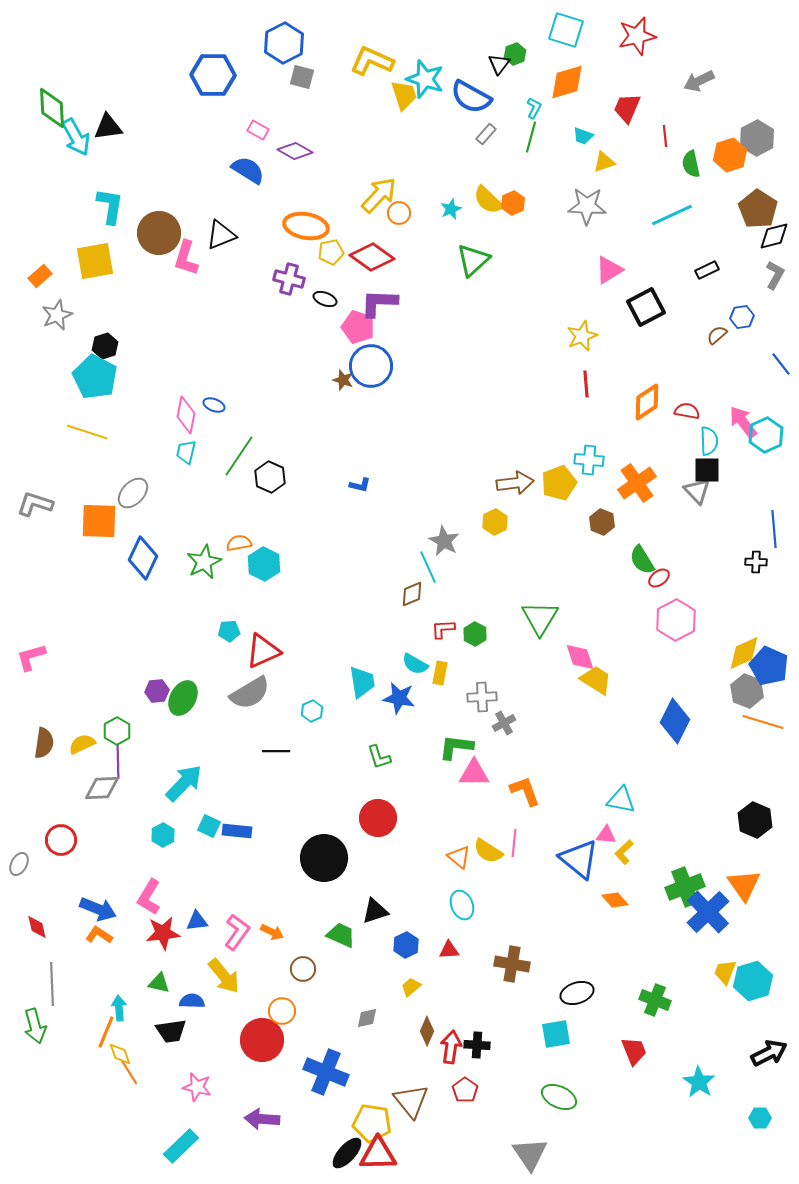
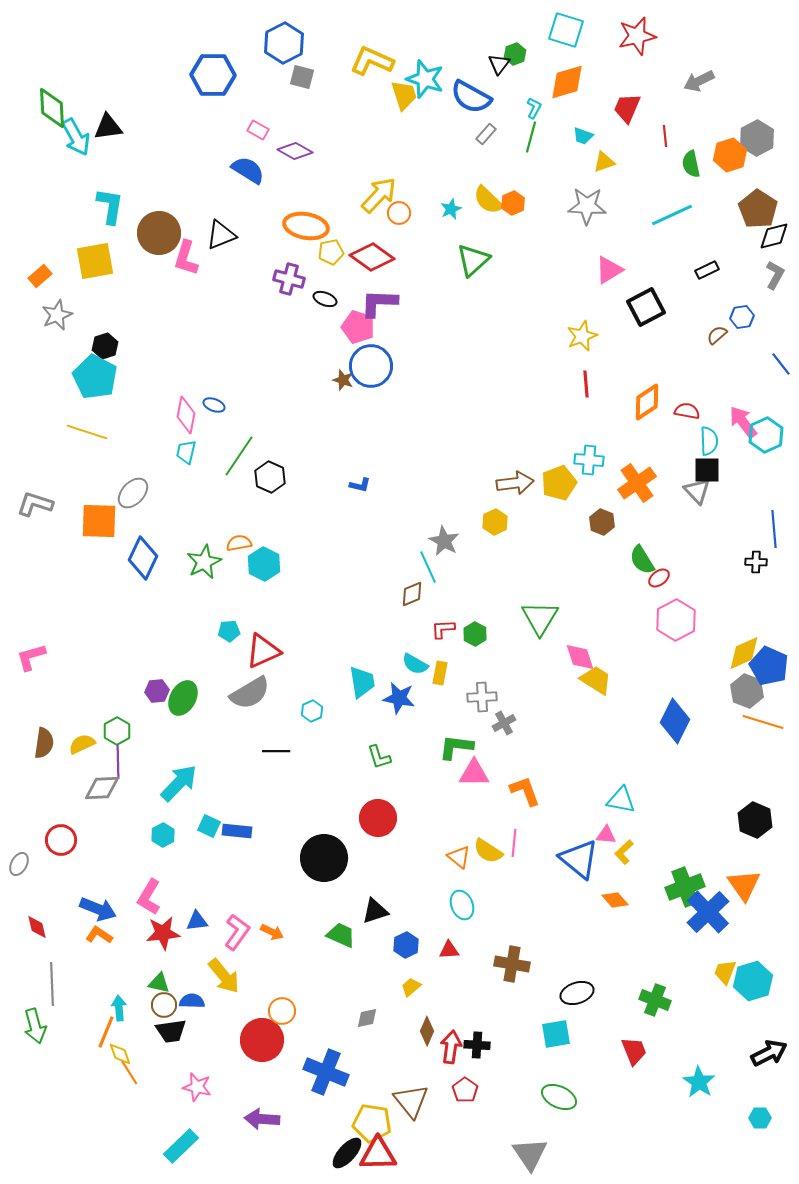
cyan arrow at (184, 783): moved 5 px left
brown circle at (303, 969): moved 139 px left, 36 px down
